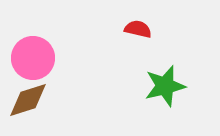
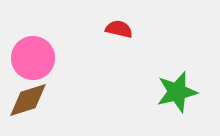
red semicircle: moved 19 px left
green star: moved 12 px right, 6 px down
